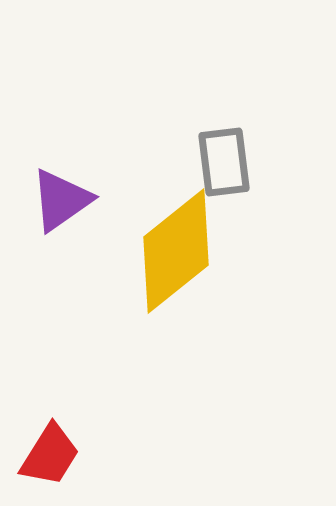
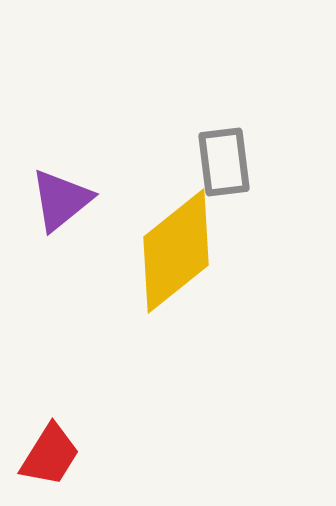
purple triangle: rotated 4 degrees counterclockwise
